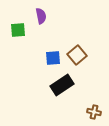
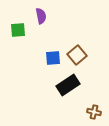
black rectangle: moved 6 px right
